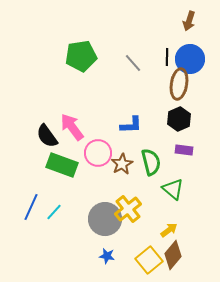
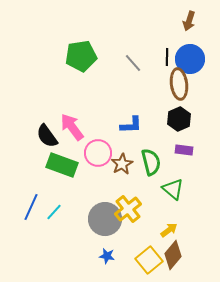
brown ellipse: rotated 16 degrees counterclockwise
